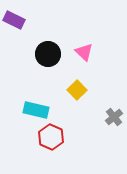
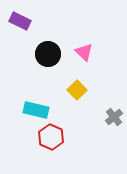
purple rectangle: moved 6 px right, 1 px down
